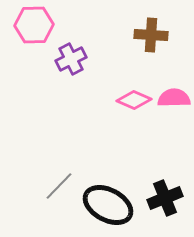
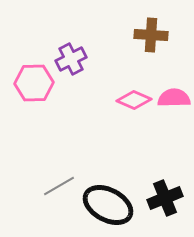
pink hexagon: moved 58 px down
gray line: rotated 16 degrees clockwise
